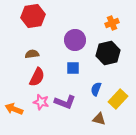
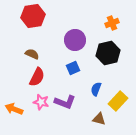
brown semicircle: rotated 32 degrees clockwise
blue square: rotated 24 degrees counterclockwise
yellow rectangle: moved 2 px down
